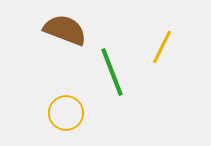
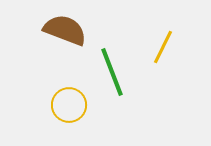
yellow line: moved 1 px right
yellow circle: moved 3 px right, 8 px up
